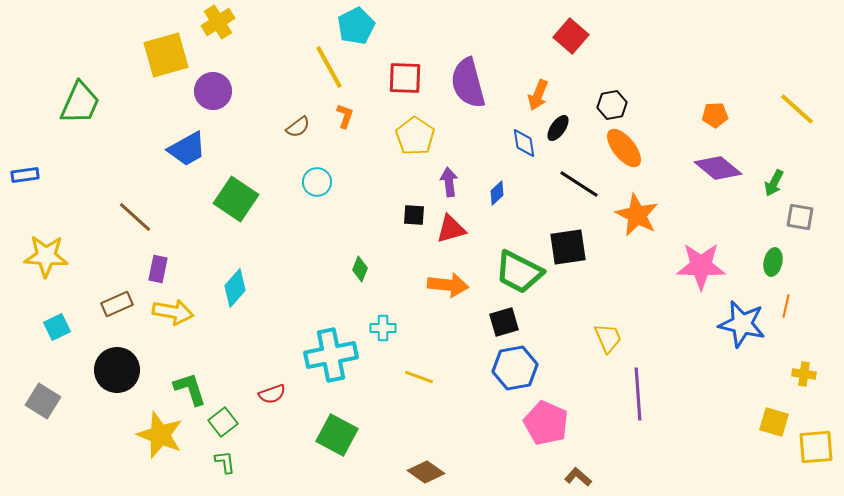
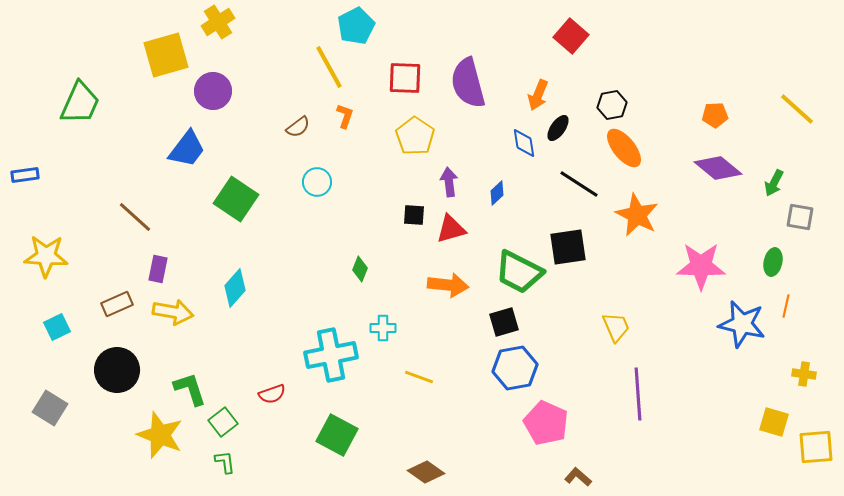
blue trapezoid at (187, 149): rotated 24 degrees counterclockwise
yellow trapezoid at (608, 338): moved 8 px right, 11 px up
gray square at (43, 401): moved 7 px right, 7 px down
